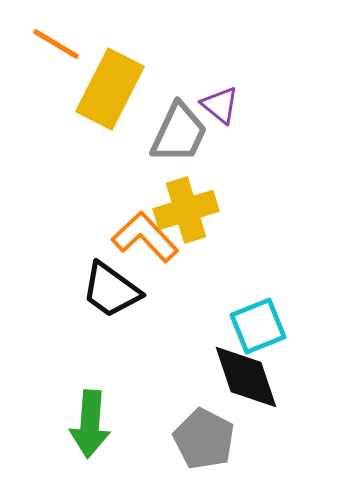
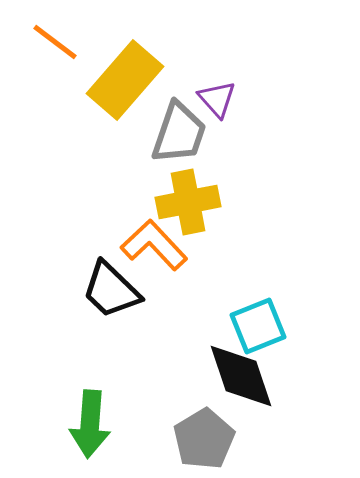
orange line: moved 1 px left, 2 px up; rotated 6 degrees clockwise
yellow rectangle: moved 15 px right, 9 px up; rotated 14 degrees clockwise
purple triangle: moved 3 px left, 6 px up; rotated 9 degrees clockwise
gray trapezoid: rotated 6 degrees counterclockwise
yellow cross: moved 2 px right, 8 px up; rotated 6 degrees clockwise
orange L-shape: moved 9 px right, 8 px down
black trapezoid: rotated 8 degrees clockwise
black diamond: moved 5 px left, 1 px up
gray pentagon: rotated 14 degrees clockwise
